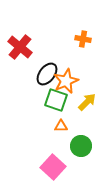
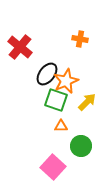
orange cross: moved 3 px left
